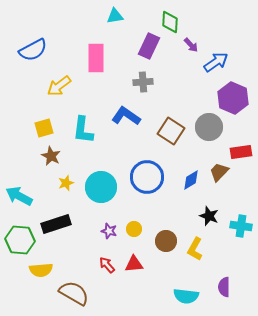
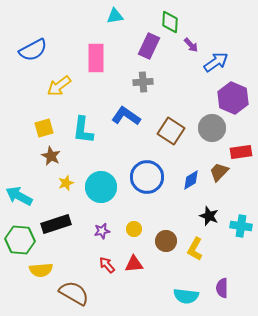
gray circle: moved 3 px right, 1 px down
purple star: moved 7 px left; rotated 28 degrees counterclockwise
purple semicircle: moved 2 px left, 1 px down
